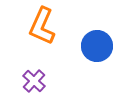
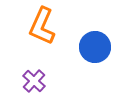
blue circle: moved 2 px left, 1 px down
